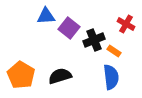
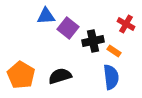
purple square: moved 1 px left
black cross: moved 1 px left, 1 px down; rotated 10 degrees clockwise
